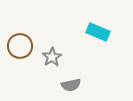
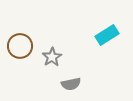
cyan rectangle: moved 9 px right, 3 px down; rotated 55 degrees counterclockwise
gray semicircle: moved 1 px up
